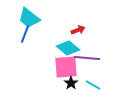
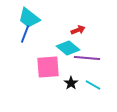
pink square: moved 18 px left
